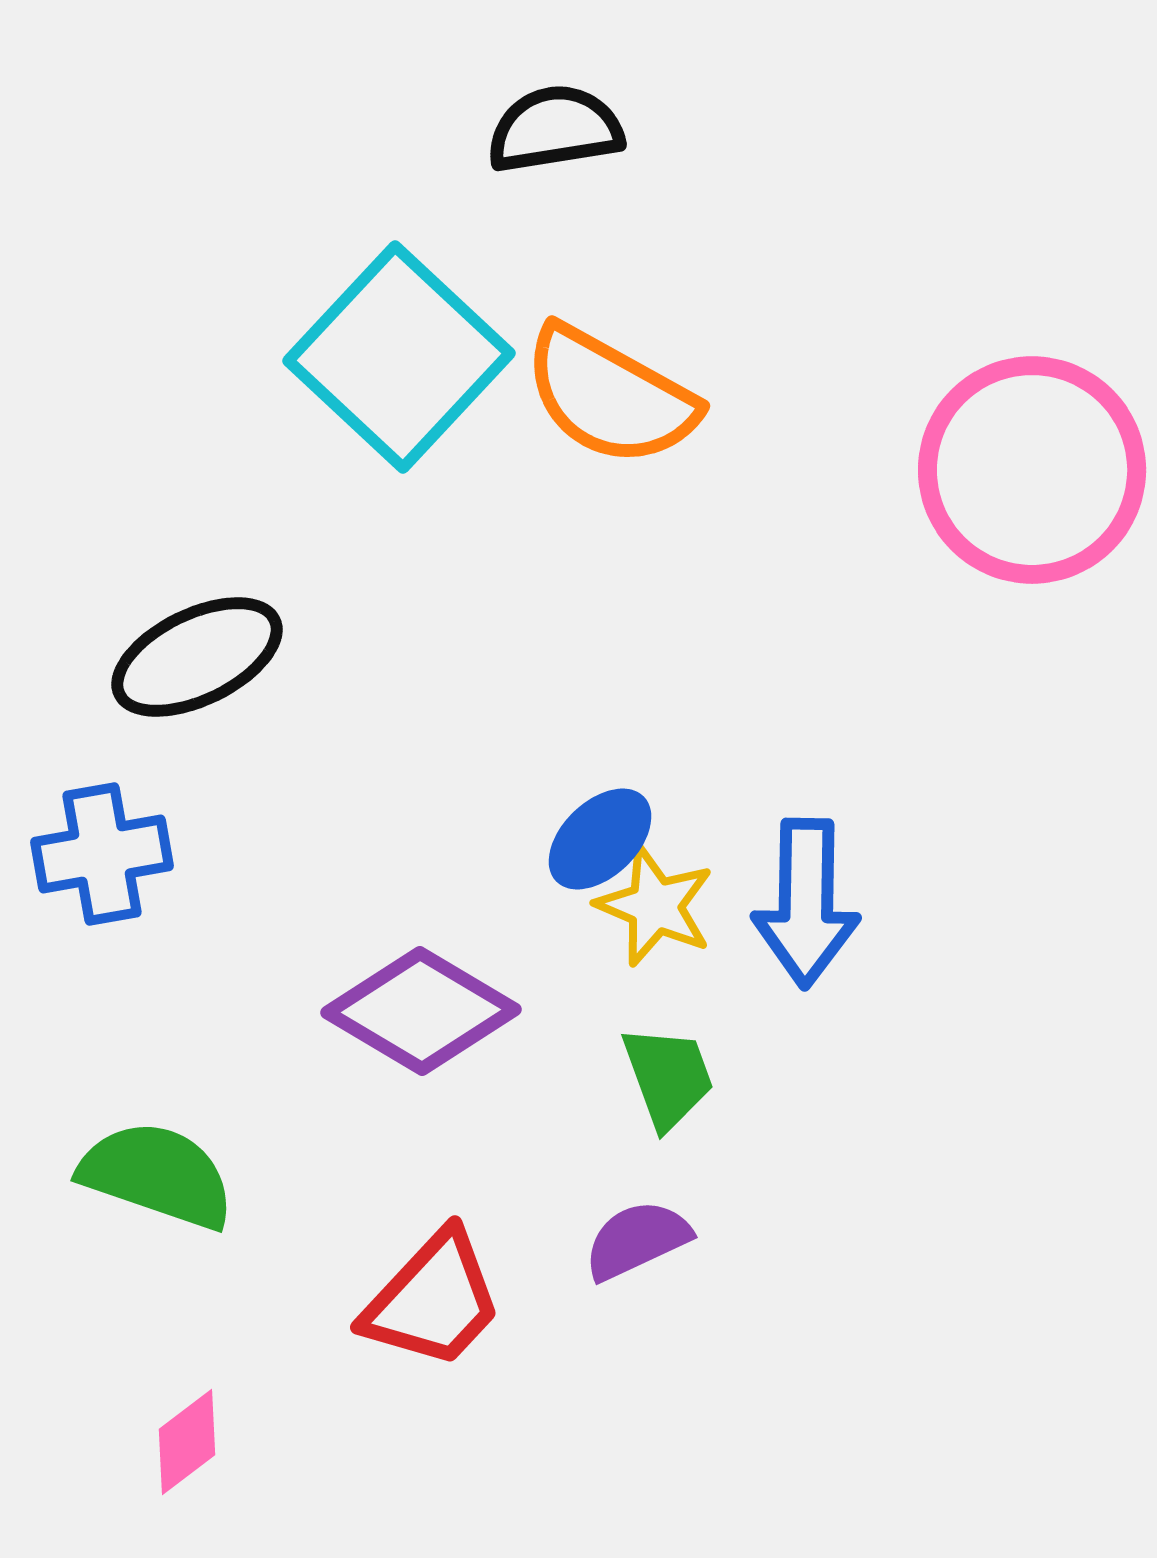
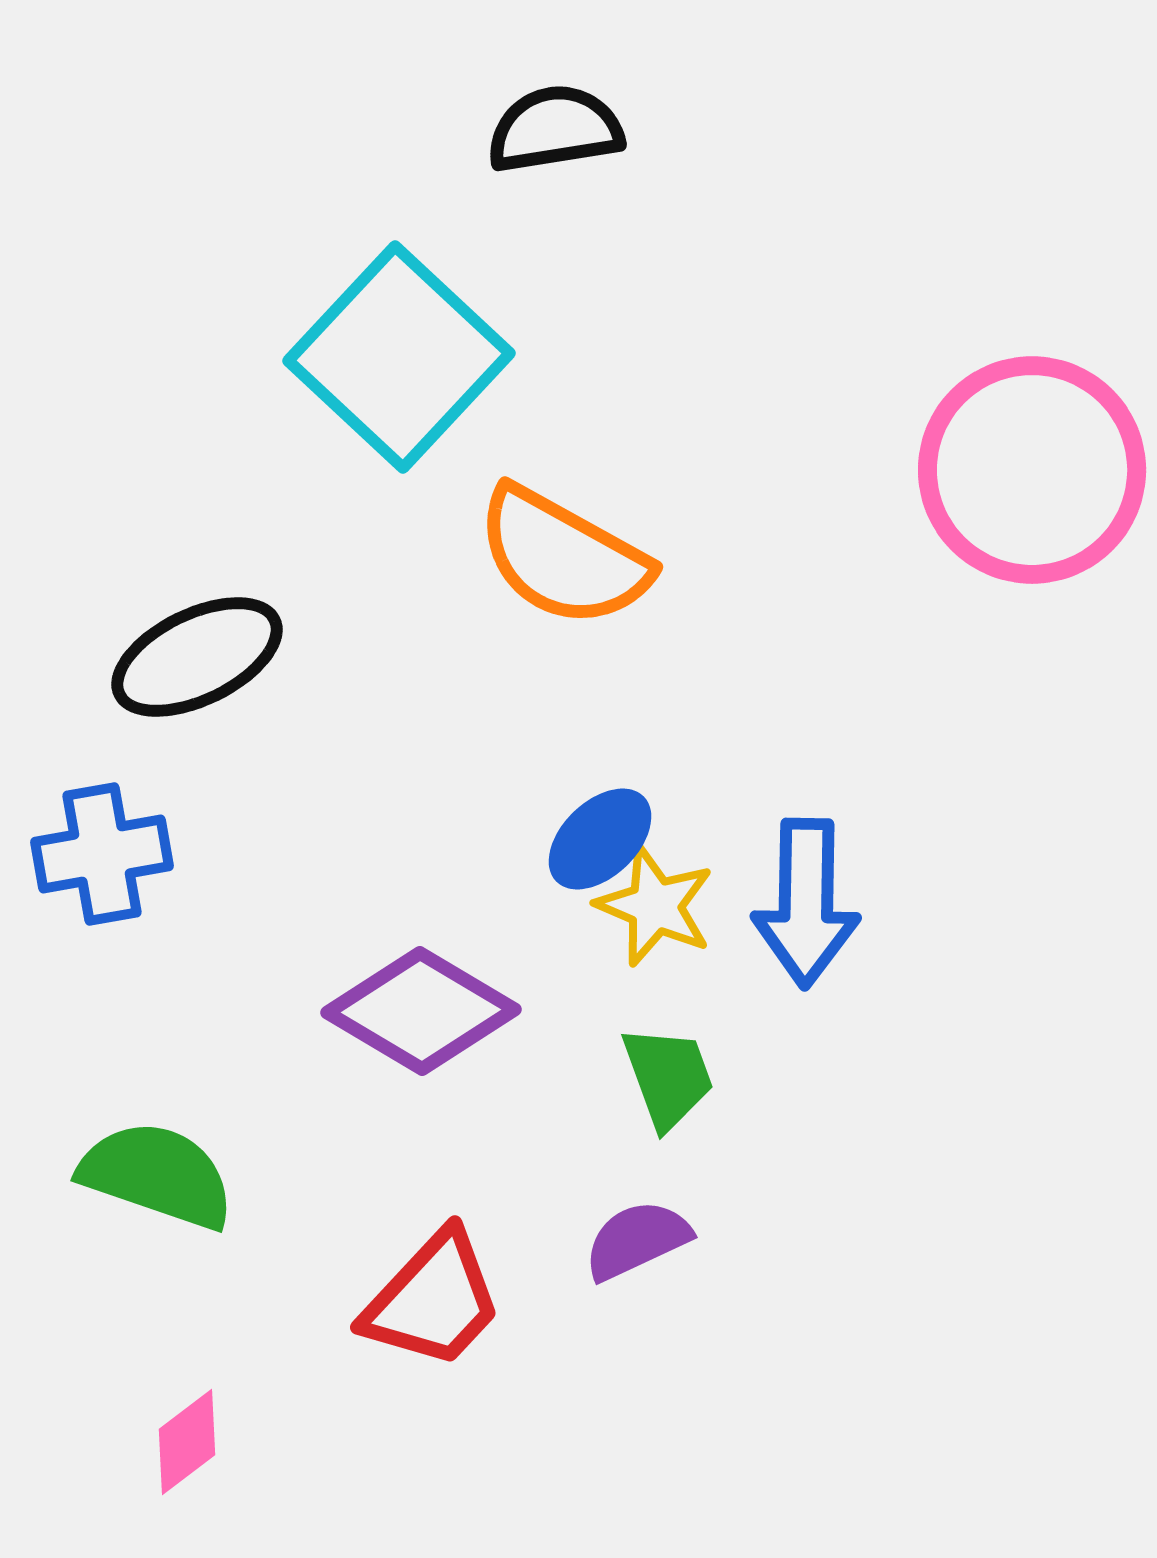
orange semicircle: moved 47 px left, 161 px down
